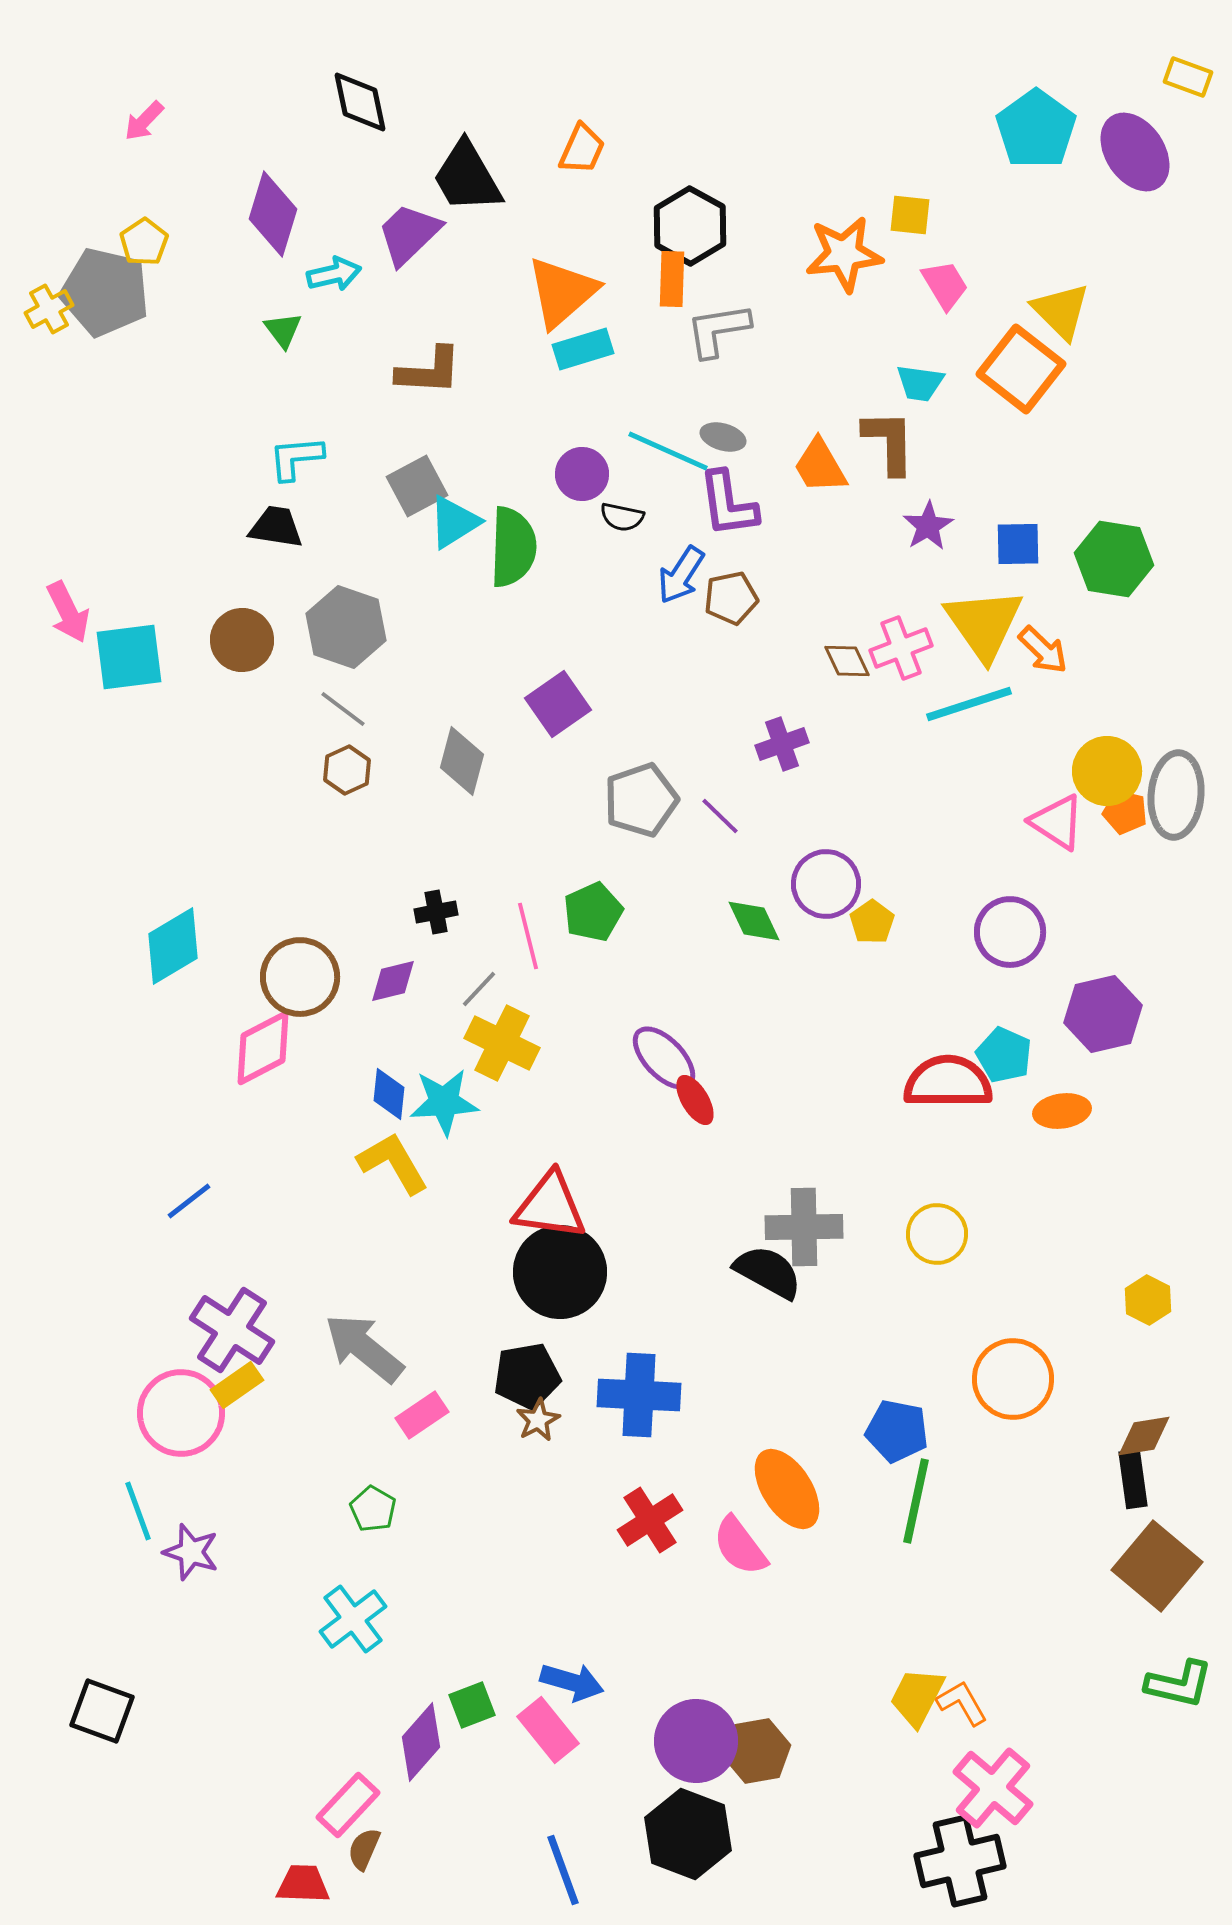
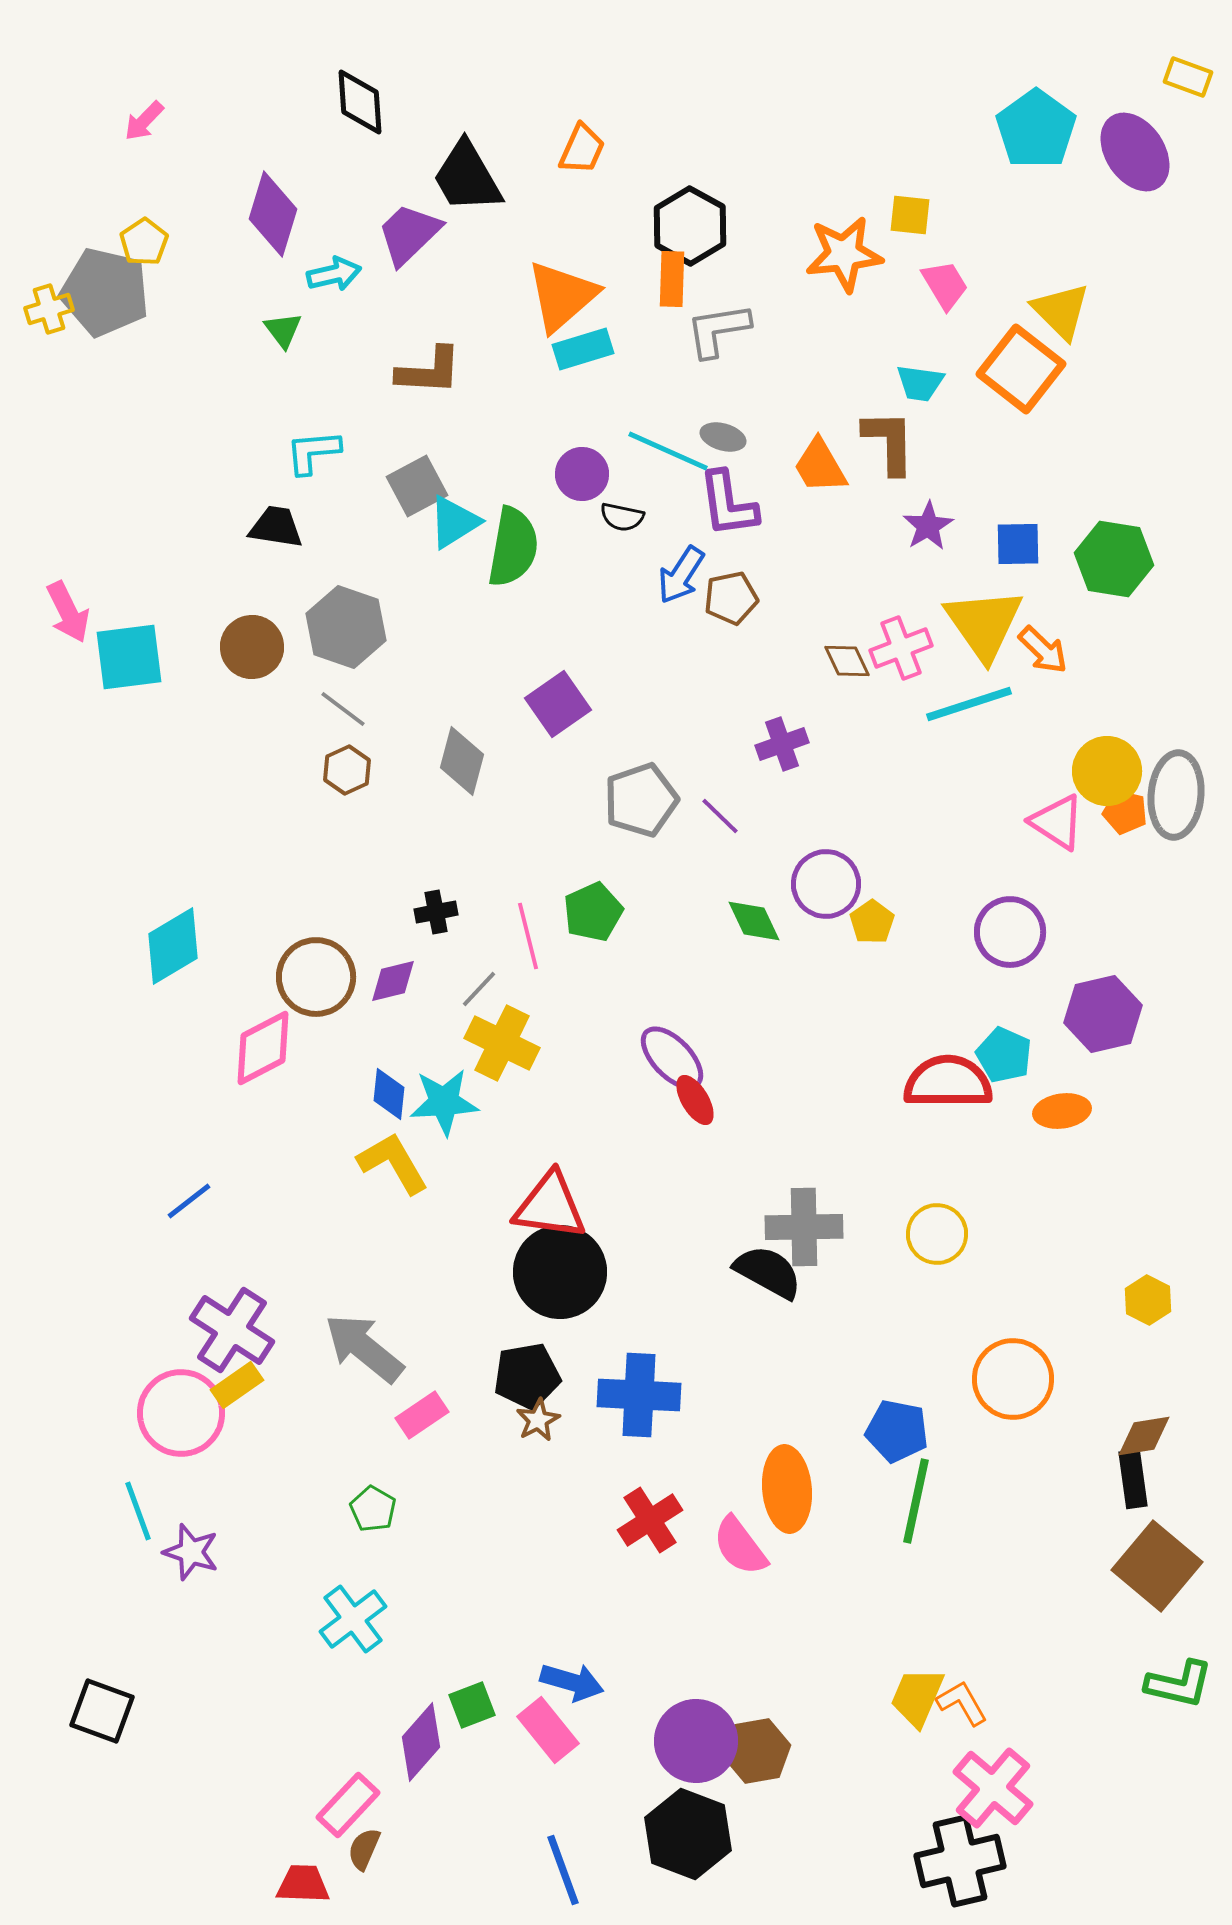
black diamond at (360, 102): rotated 8 degrees clockwise
orange triangle at (562, 292): moved 4 px down
yellow cross at (49, 309): rotated 12 degrees clockwise
cyan L-shape at (296, 458): moved 17 px right, 6 px up
green semicircle at (513, 547): rotated 8 degrees clockwise
brown circle at (242, 640): moved 10 px right, 7 px down
brown circle at (300, 977): moved 16 px right
purple ellipse at (664, 1058): moved 8 px right
orange ellipse at (787, 1489): rotated 28 degrees clockwise
yellow trapezoid at (917, 1697): rotated 4 degrees counterclockwise
